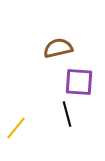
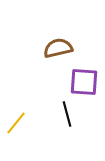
purple square: moved 5 px right
yellow line: moved 5 px up
